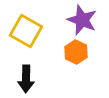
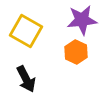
purple star: rotated 28 degrees counterclockwise
black arrow: rotated 28 degrees counterclockwise
